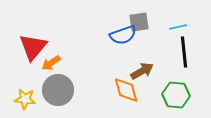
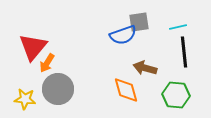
orange arrow: moved 4 px left; rotated 24 degrees counterclockwise
brown arrow: moved 3 px right, 3 px up; rotated 135 degrees counterclockwise
gray circle: moved 1 px up
